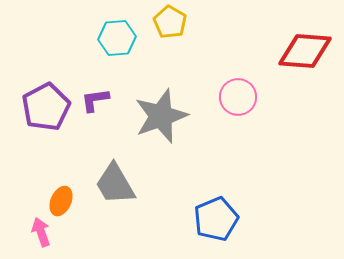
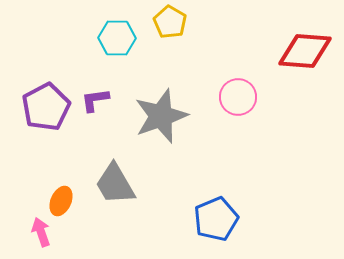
cyan hexagon: rotated 6 degrees clockwise
